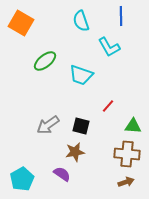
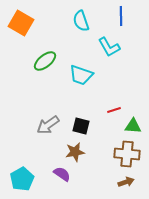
red line: moved 6 px right, 4 px down; rotated 32 degrees clockwise
